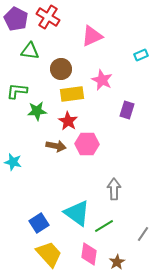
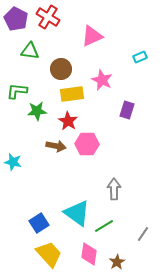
cyan rectangle: moved 1 px left, 2 px down
